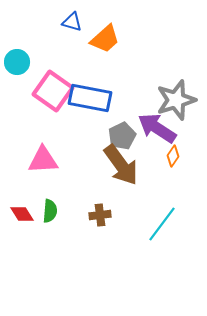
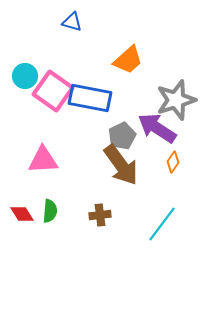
orange trapezoid: moved 23 px right, 21 px down
cyan circle: moved 8 px right, 14 px down
orange diamond: moved 6 px down
